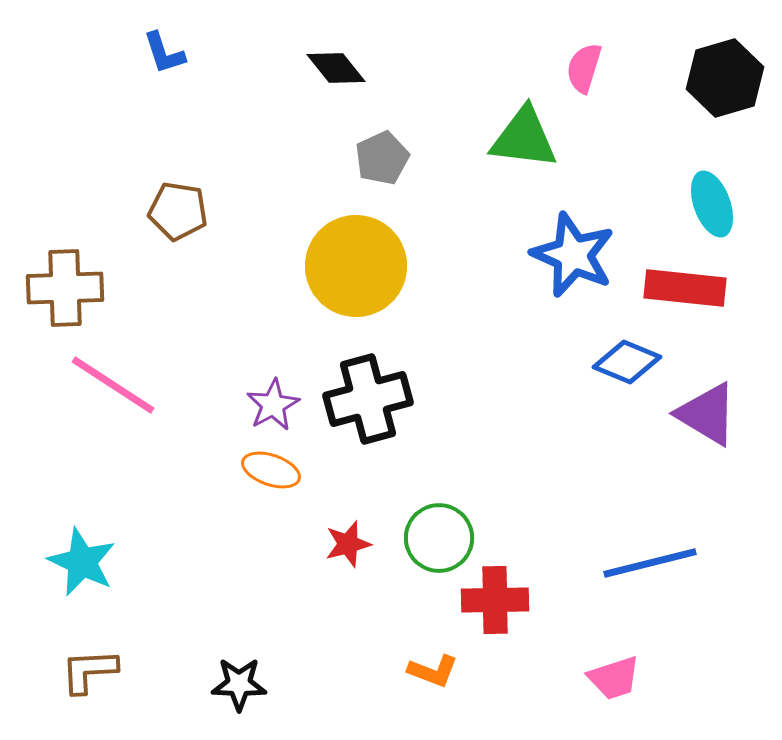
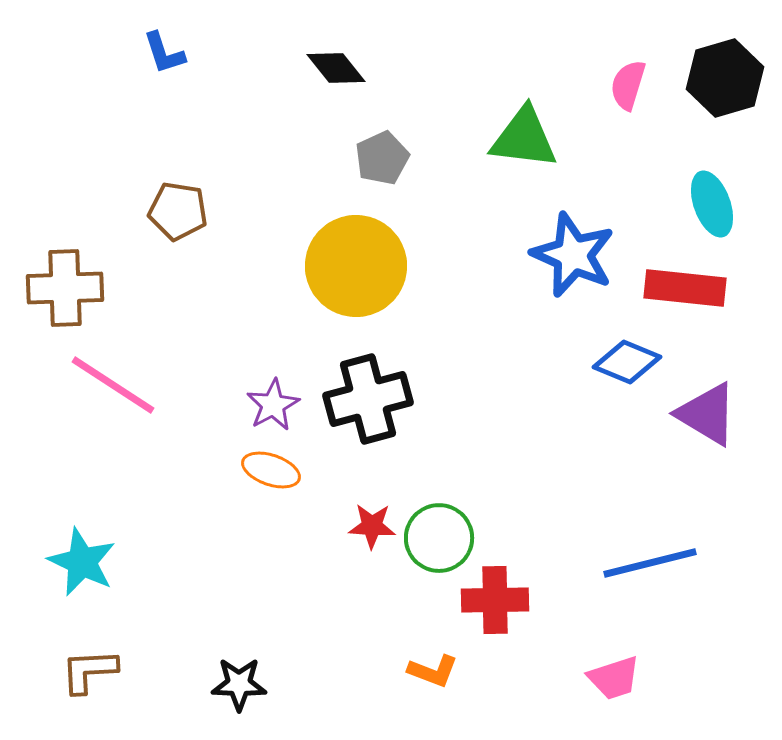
pink semicircle: moved 44 px right, 17 px down
red star: moved 24 px right, 18 px up; rotated 18 degrees clockwise
